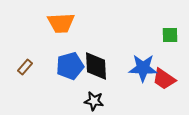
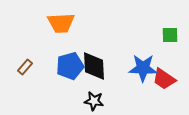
black diamond: moved 2 px left
